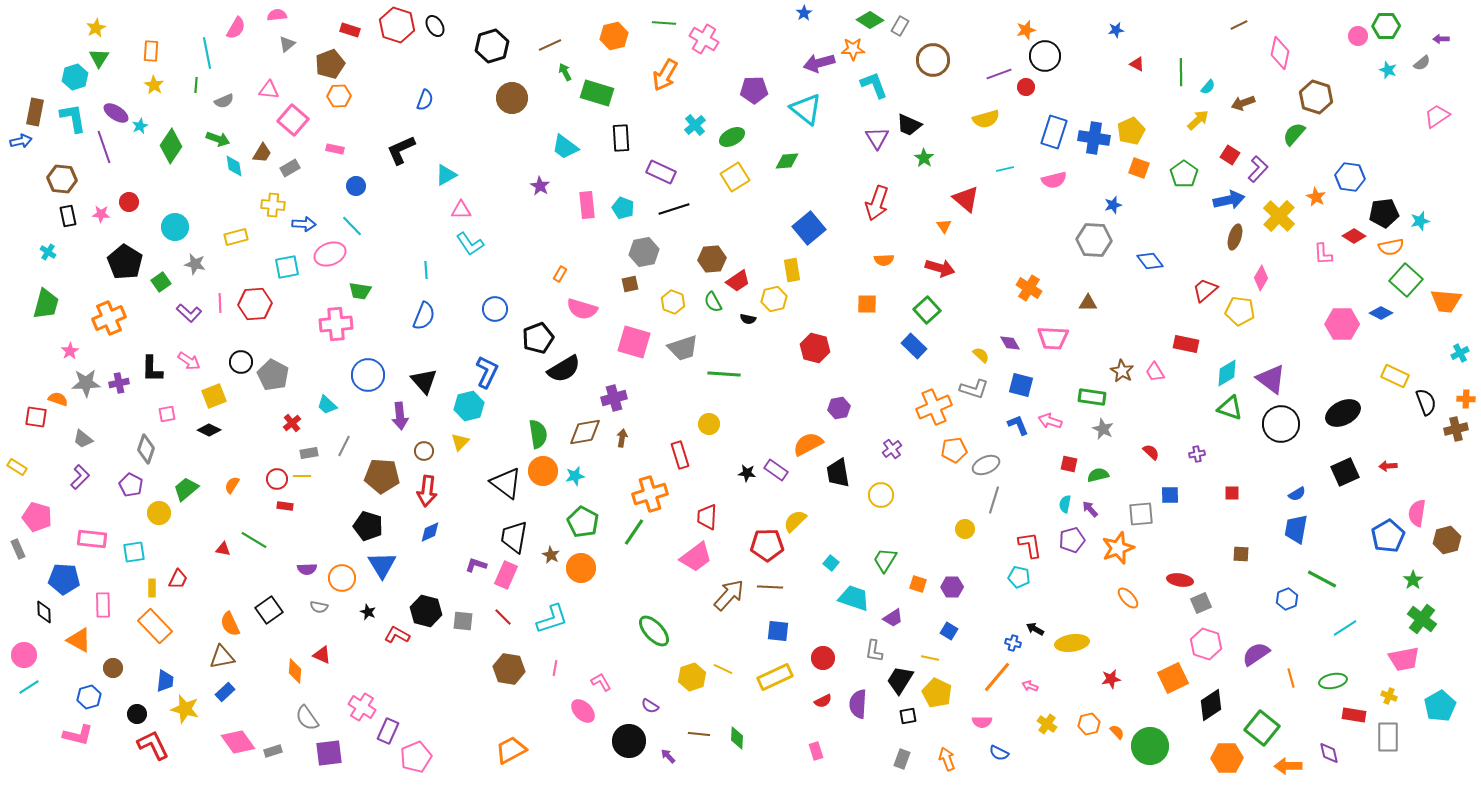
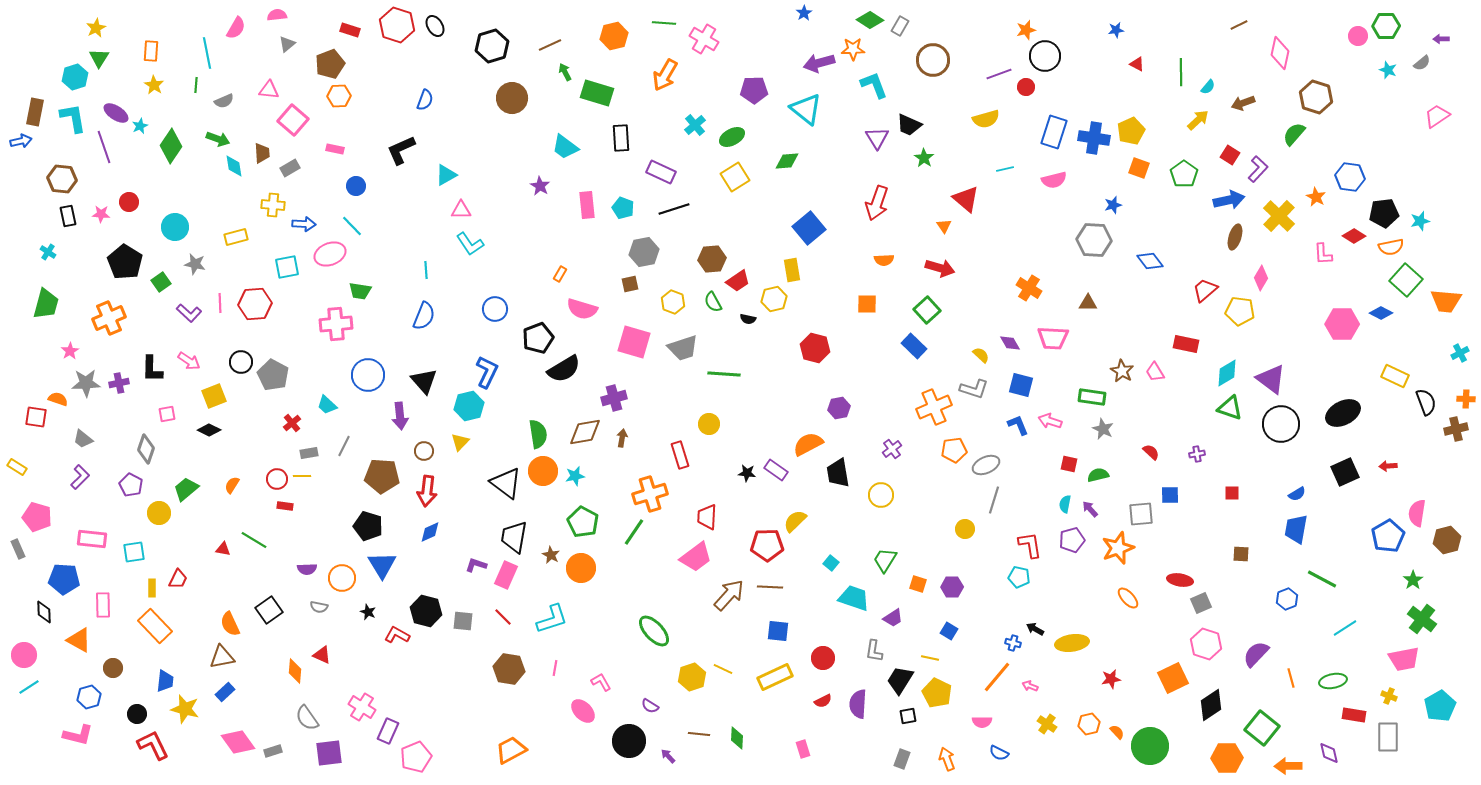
brown trapezoid at (262, 153): rotated 35 degrees counterclockwise
purple semicircle at (1256, 654): rotated 12 degrees counterclockwise
pink rectangle at (816, 751): moved 13 px left, 2 px up
